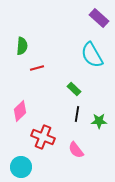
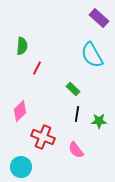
red line: rotated 48 degrees counterclockwise
green rectangle: moved 1 px left
